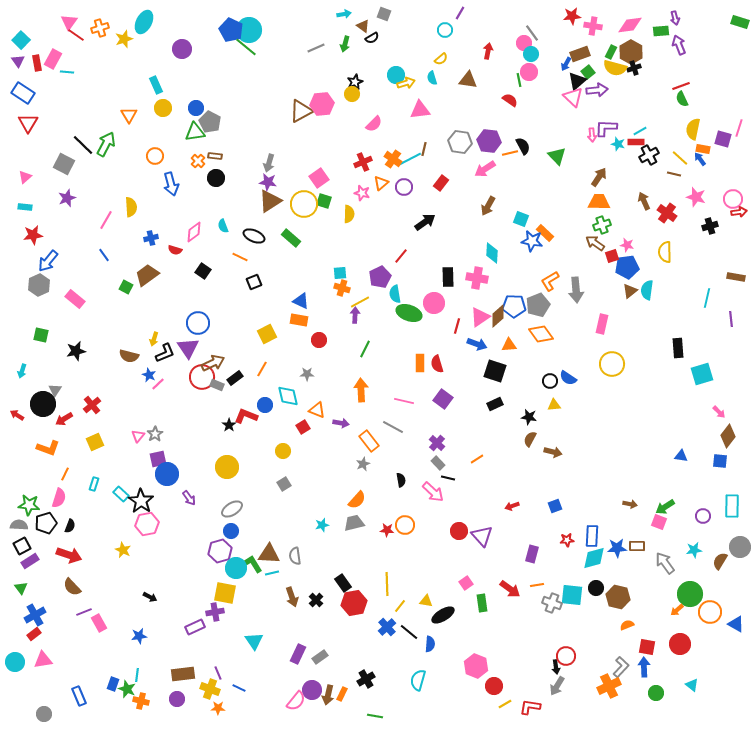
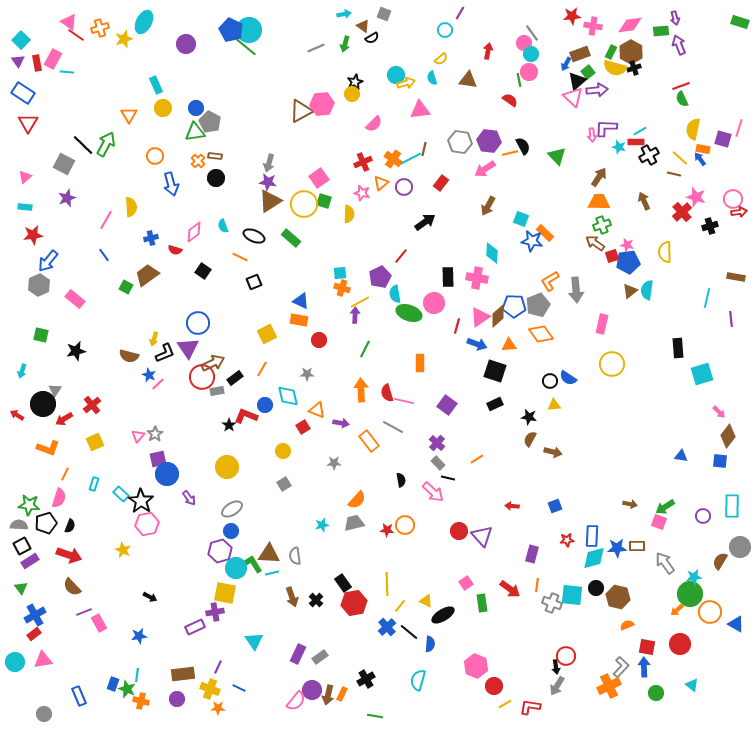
pink triangle at (69, 22): rotated 30 degrees counterclockwise
purple circle at (182, 49): moved 4 px right, 5 px up
cyan star at (618, 144): moved 1 px right, 3 px down
red cross at (667, 213): moved 15 px right, 1 px up; rotated 12 degrees clockwise
blue pentagon at (627, 267): moved 1 px right, 5 px up
red semicircle at (437, 364): moved 50 px left, 29 px down
gray rectangle at (217, 385): moved 6 px down; rotated 32 degrees counterclockwise
purple square at (443, 399): moved 4 px right, 6 px down
gray star at (363, 464): moved 29 px left, 1 px up; rotated 24 degrees clockwise
red arrow at (512, 506): rotated 24 degrees clockwise
cyan star at (694, 550): moved 27 px down
orange line at (537, 585): rotated 72 degrees counterclockwise
yellow triangle at (426, 601): rotated 16 degrees clockwise
purple line at (218, 673): moved 6 px up; rotated 48 degrees clockwise
